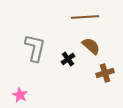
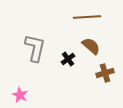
brown line: moved 2 px right
